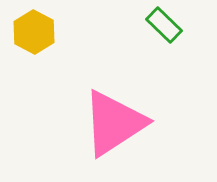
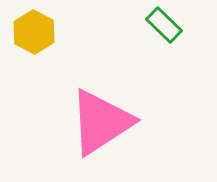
pink triangle: moved 13 px left, 1 px up
